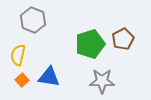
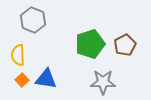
brown pentagon: moved 2 px right, 6 px down
yellow semicircle: rotated 15 degrees counterclockwise
blue triangle: moved 3 px left, 2 px down
gray star: moved 1 px right, 1 px down
